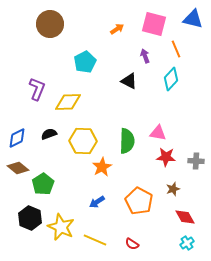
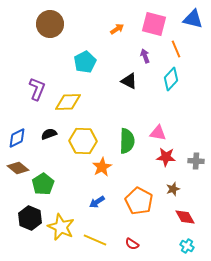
cyan cross: moved 3 px down; rotated 24 degrees counterclockwise
